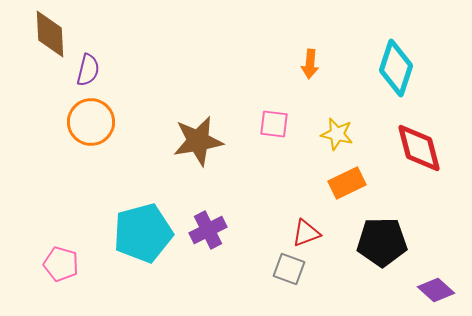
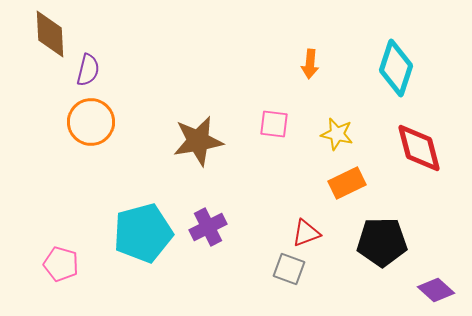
purple cross: moved 3 px up
